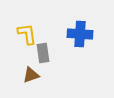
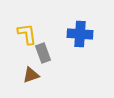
gray rectangle: rotated 12 degrees counterclockwise
